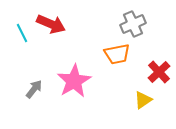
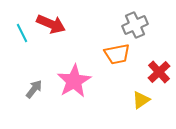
gray cross: moved 2 px right, 1 px down
yellow triangle: moved 2 px left
